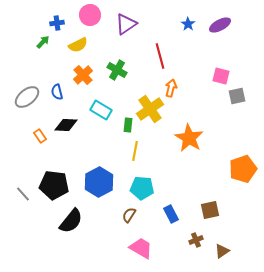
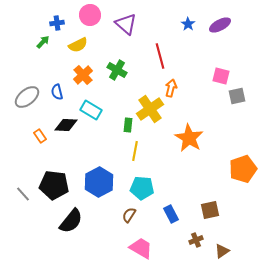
purple triangle: rotated 45 degrees counterclockwise
cyan rectangle: moved 10 px left
